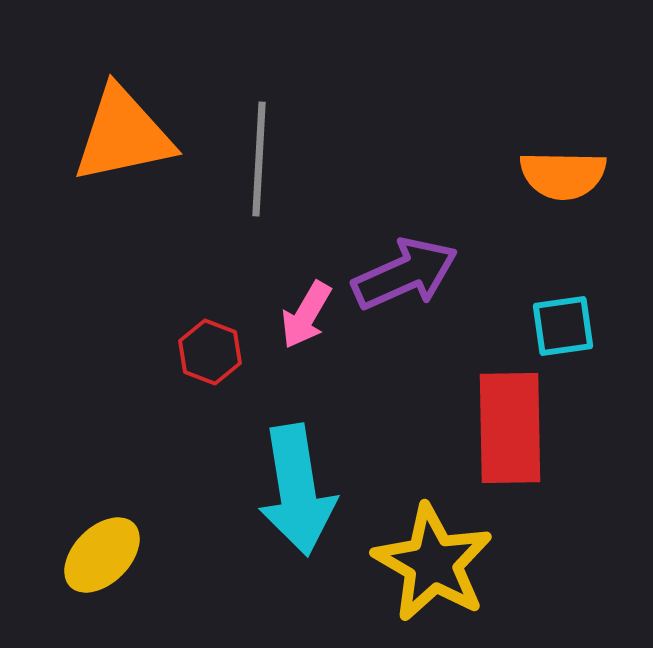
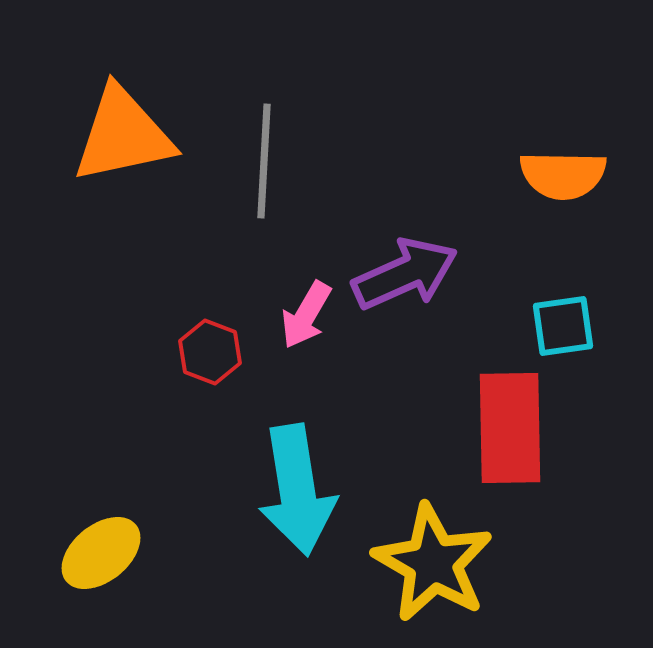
gray line: moved 5 px right, 2 px down
yellow ellipse: moved 1 px left, 2 px up; rotated 6 degrees clockwise
